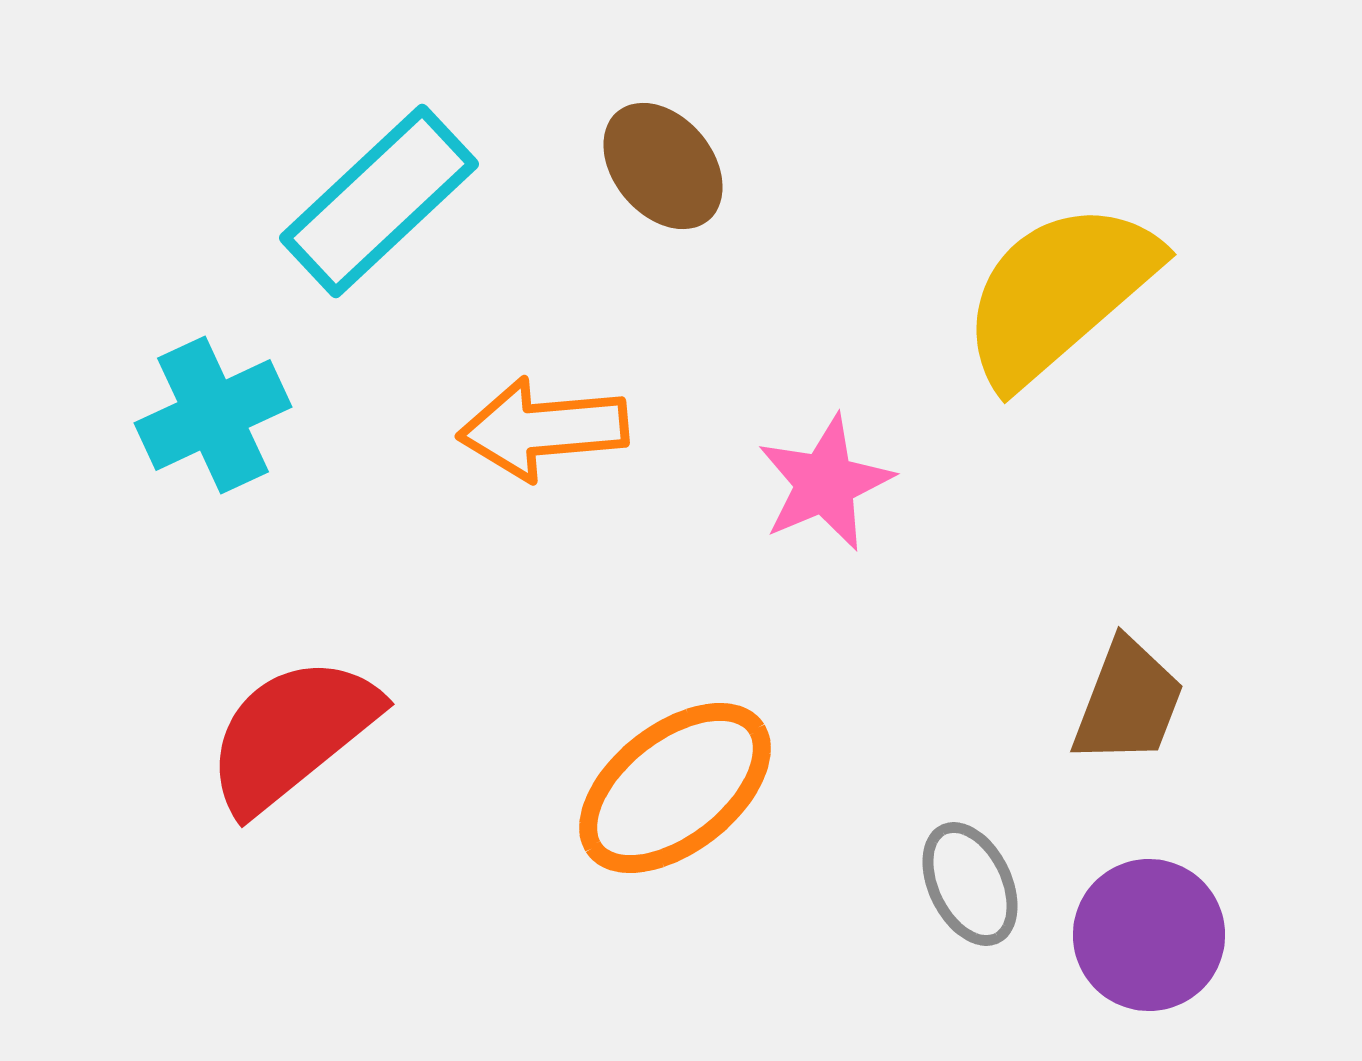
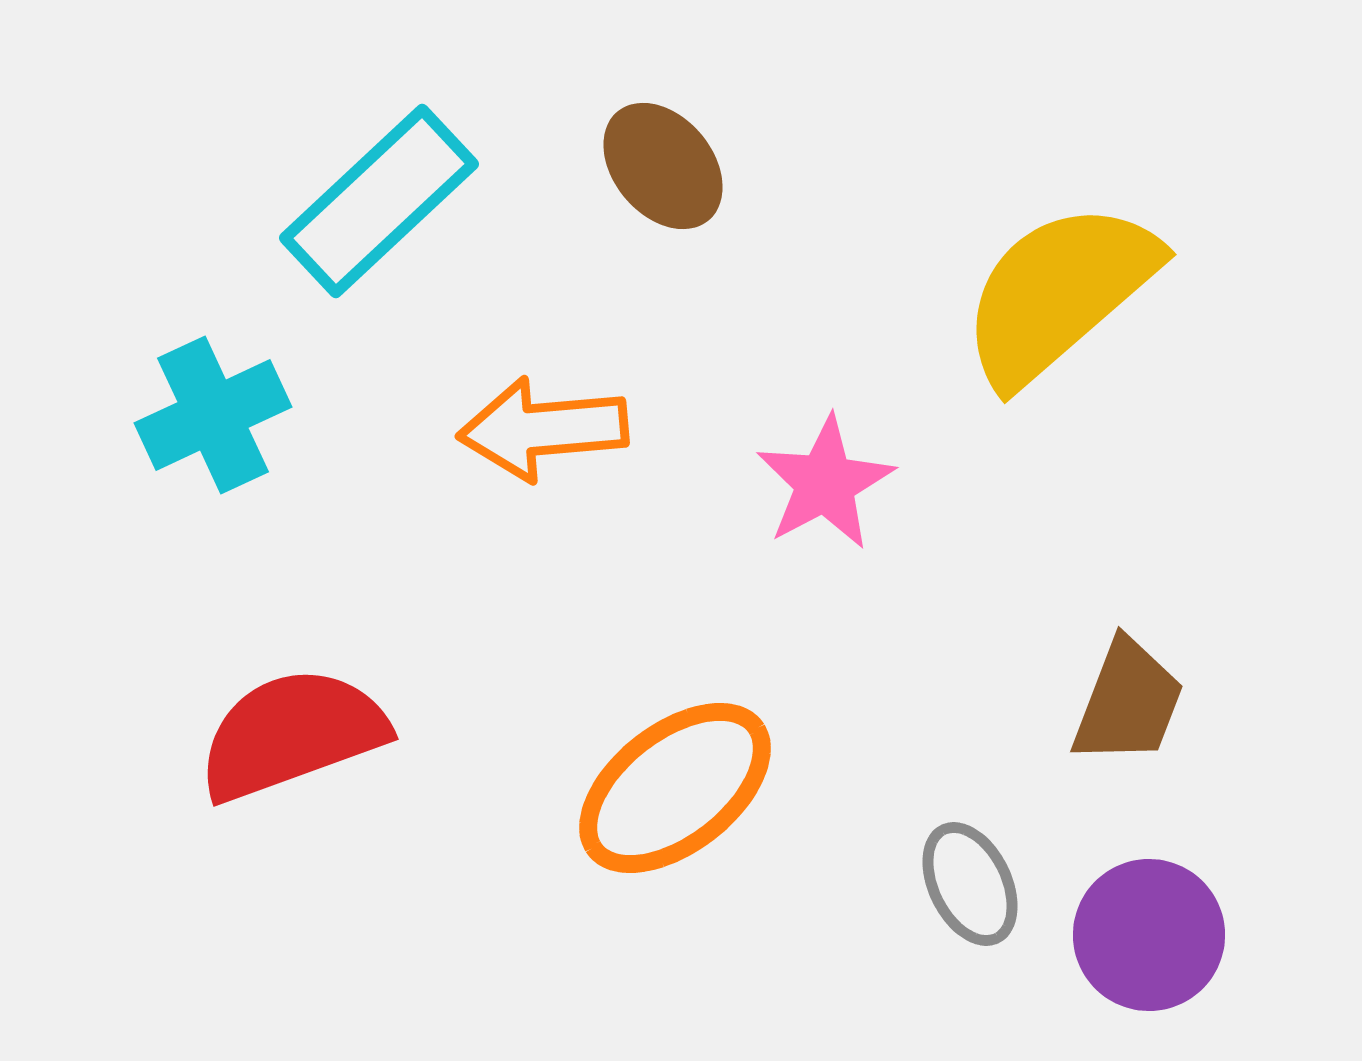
pink star: rotated 5 degrees counterclockwise
red semicircle: rotated 19 degrees clockwise
